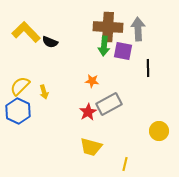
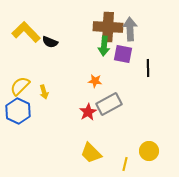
gray arrow: moved 8 px left
purple square: moved 3 px down
orange star: moved 3 px right
yellow circle: moved 10 px left, 20 px down
yellow trapezoid: moved 6 px down; rotated 30 degrees clockwise
